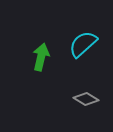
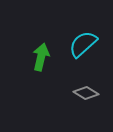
gray diamond: moved 6 px up
